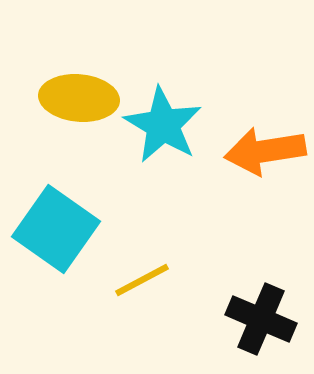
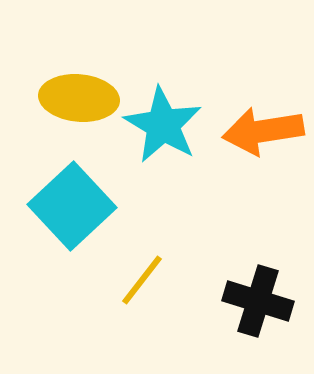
orange arrow: moved 2 px left, 20 px up
cyan square: moved 16 px right, 23 px up; rotated 12 degrees clockwise
yellow line: rotated 24 degrees counterclockwise
black cross: moved 3 px left, 18 px up; rotated 6 degrees counterclockwise
